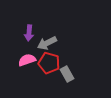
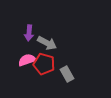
gray arrow: rotated 126 degrees counterclockwise
red pentagon: moved 5 px left, 1 px down
